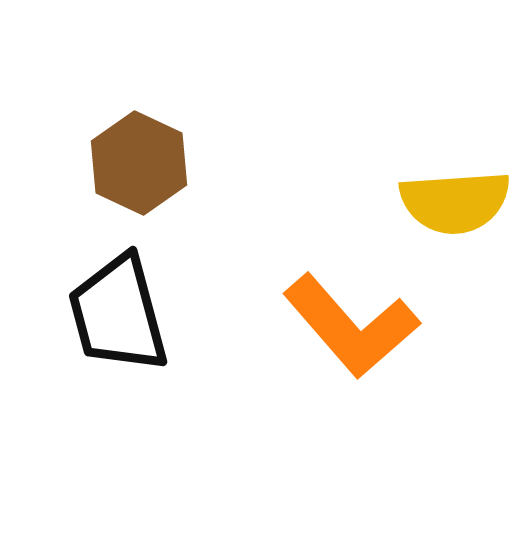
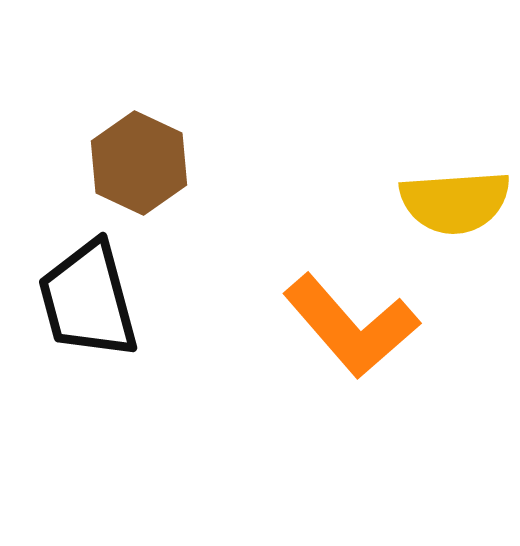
black trapezoid: moved 30 px left, 14 px up
